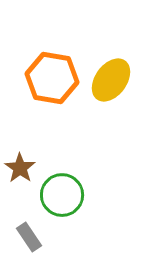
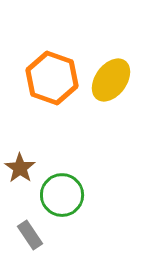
orange hexagon: rotated 9 degrees clockwise
gray rectangle: moved 1 px right, 2 px up
